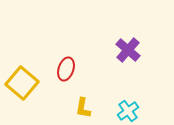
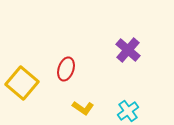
yellow L-shape: rotated 65 degrees counterclockwise
